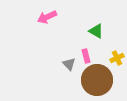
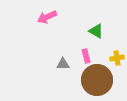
yellow cross: rotated 16 degrees clockwise
gray triangle: moved 6 px left; rotated 48 degrees counterclockwise
